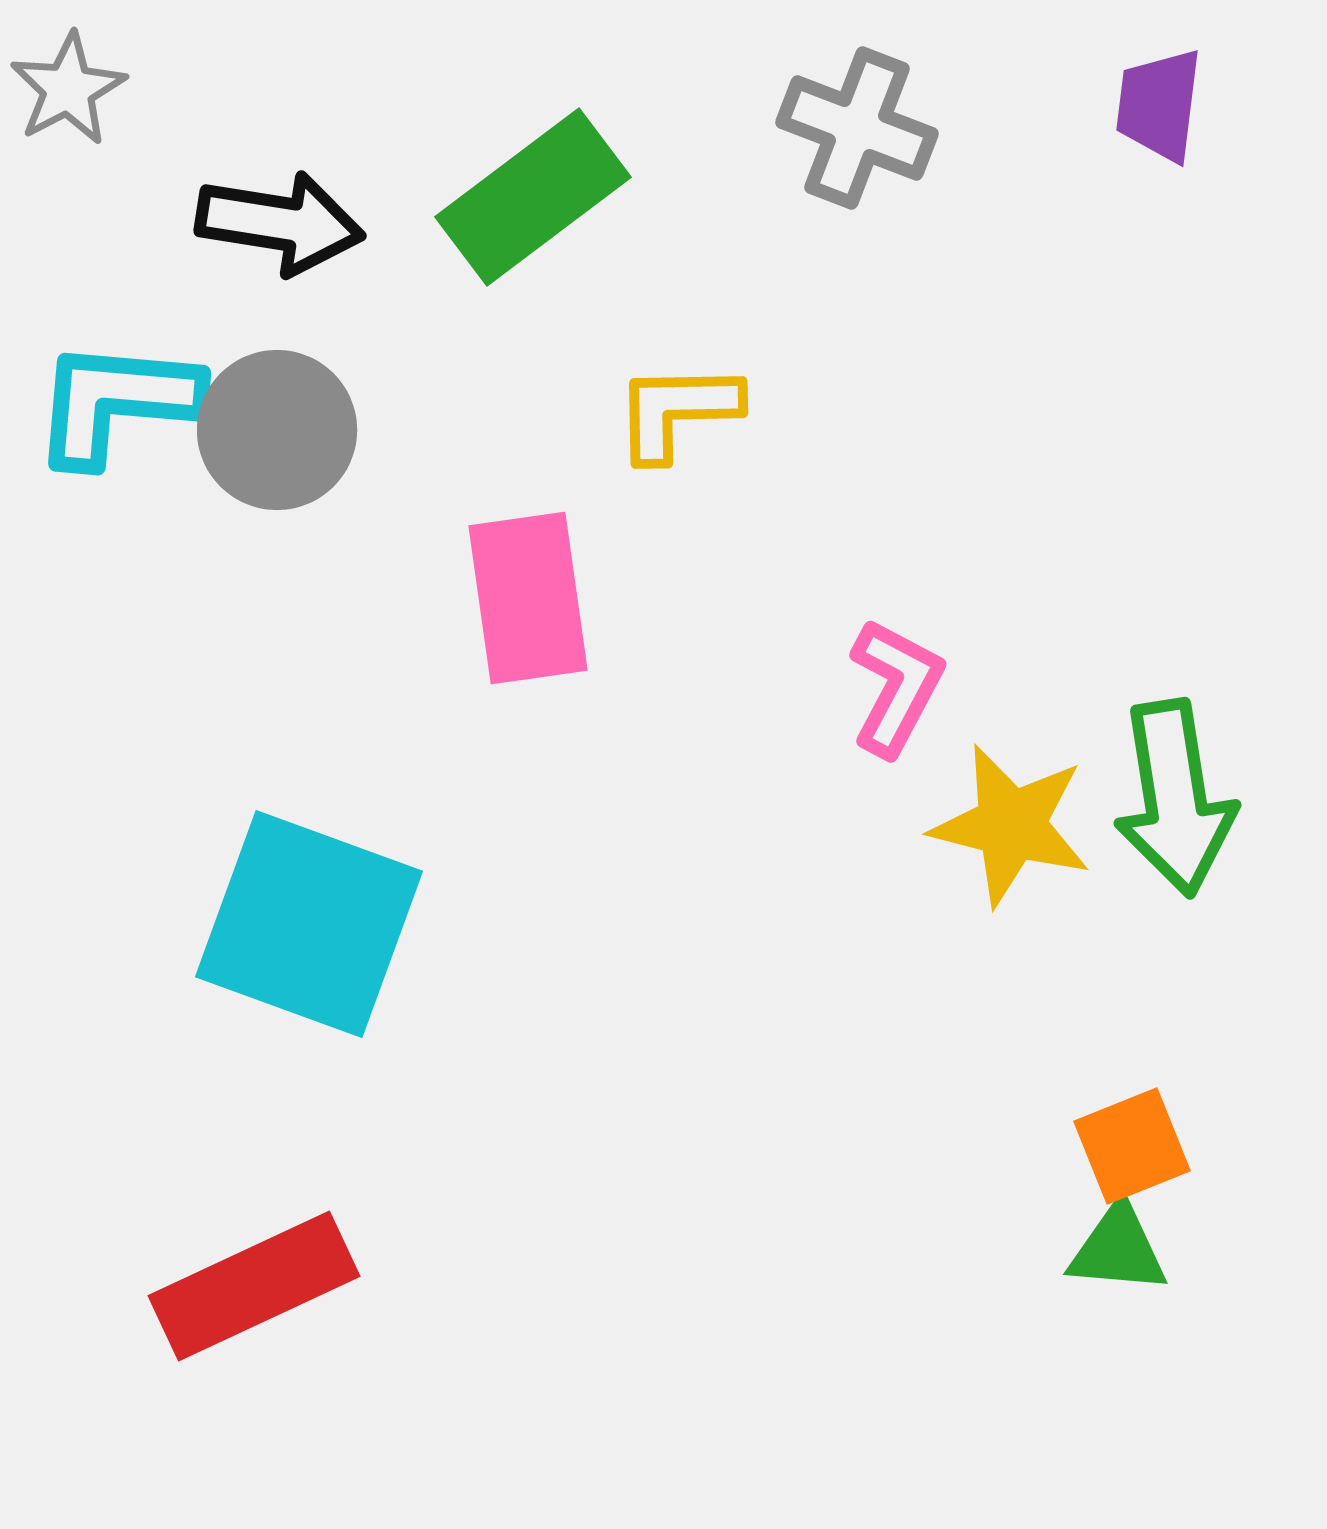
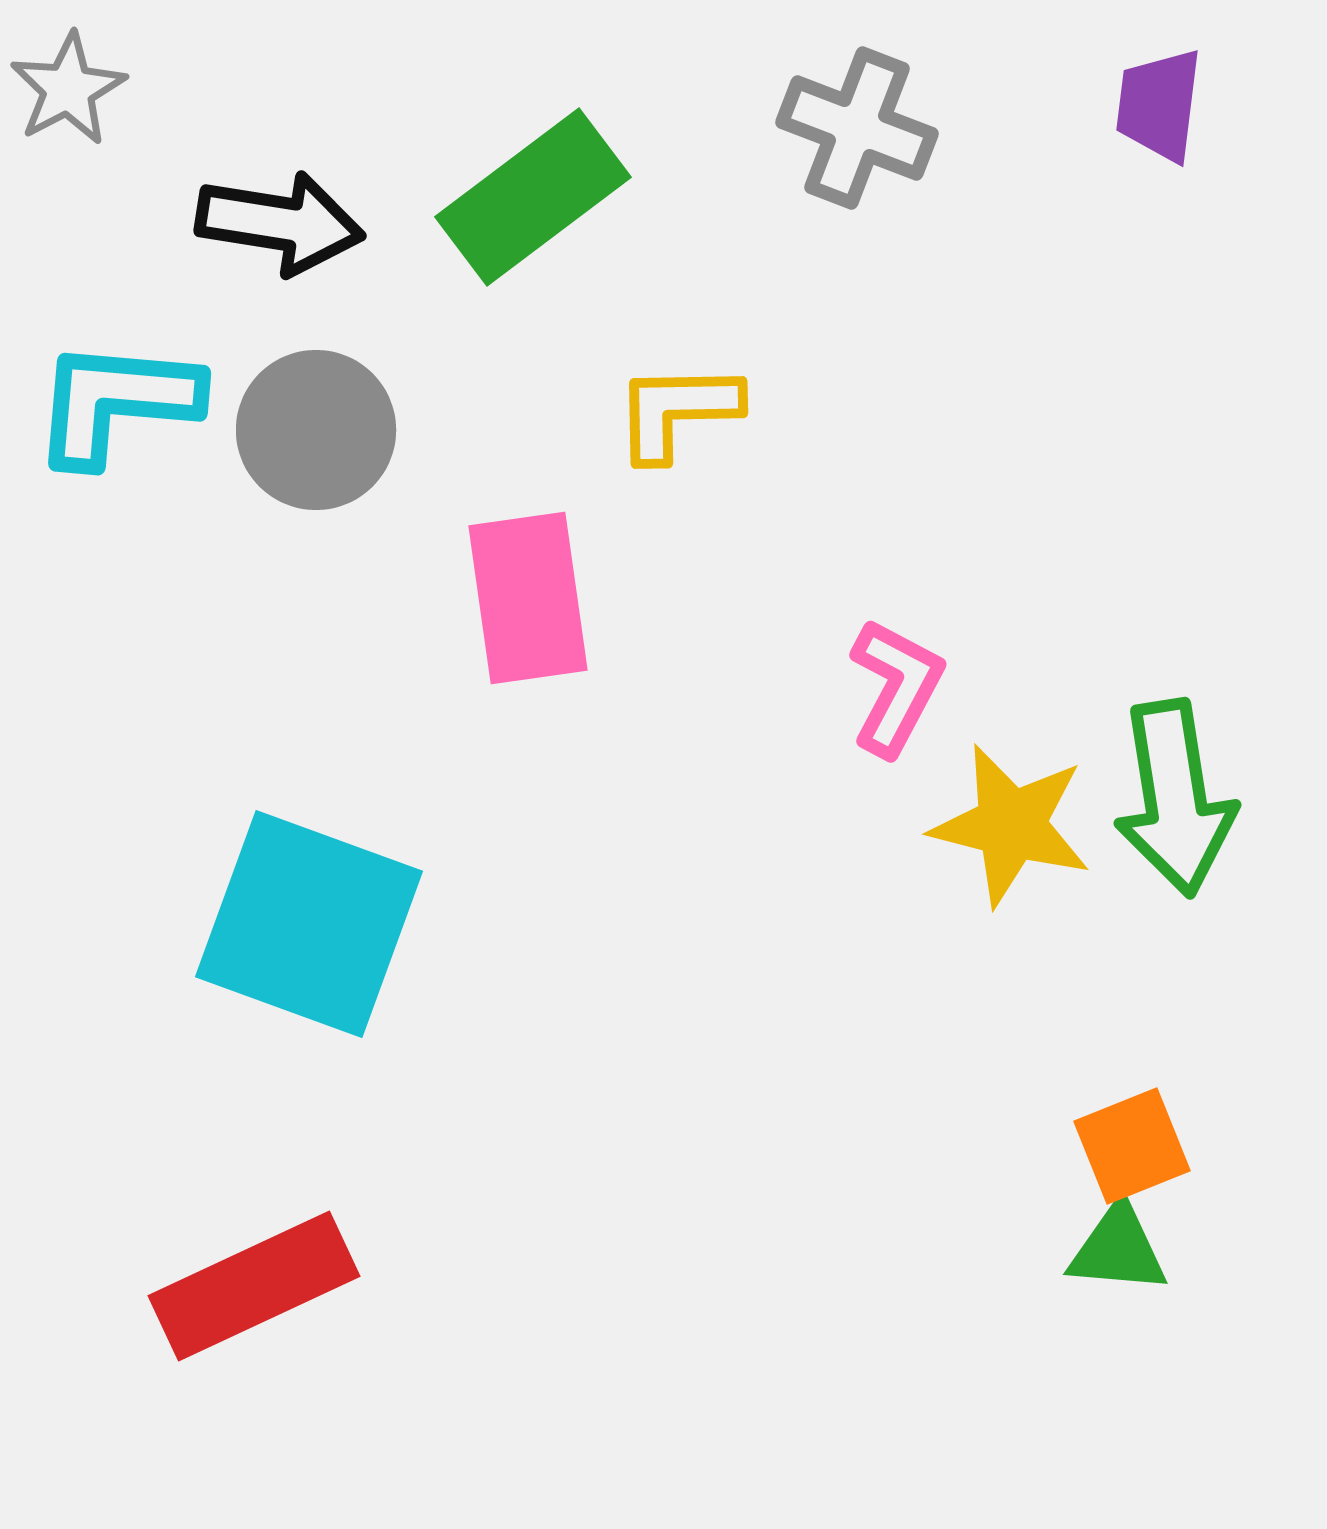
gray circle: moved 39 px right
